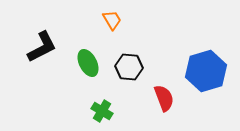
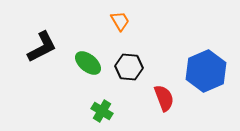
orange trapezoid: moved 8 px right, 1 px down
green ellipse: rotated 24 degrees counterclockwise
blue hexagon: rotated 6 degrees counterclockwise
